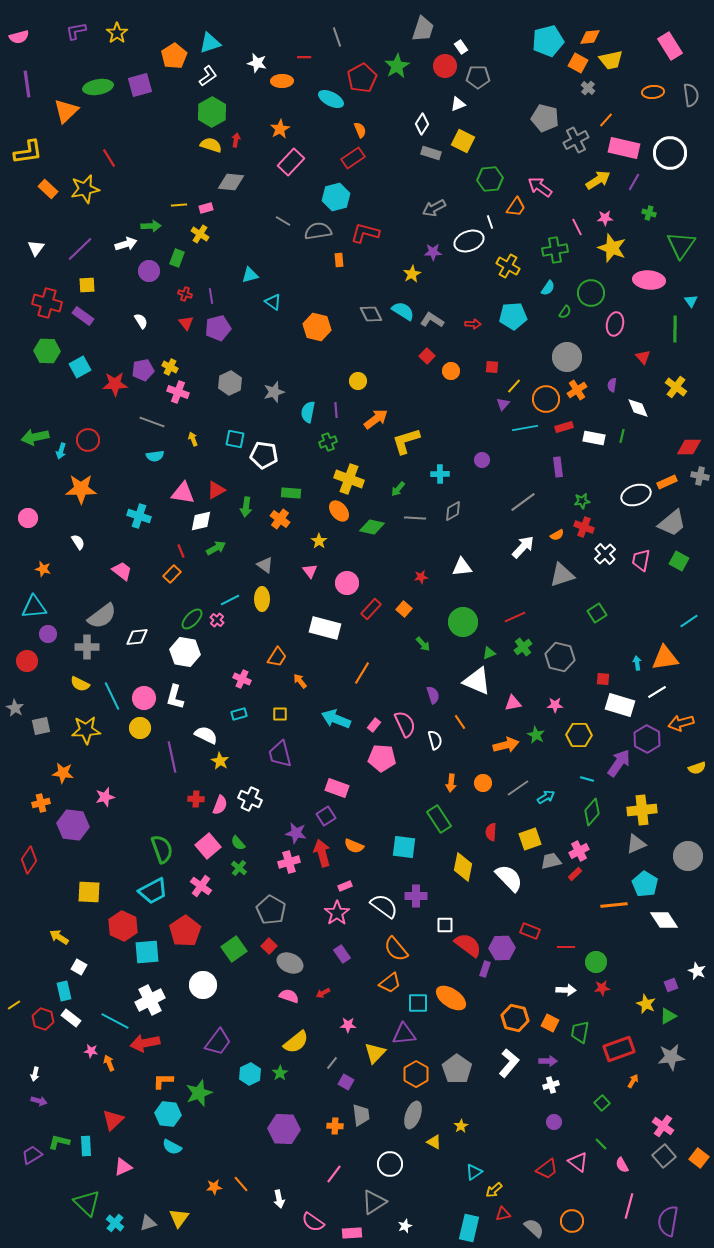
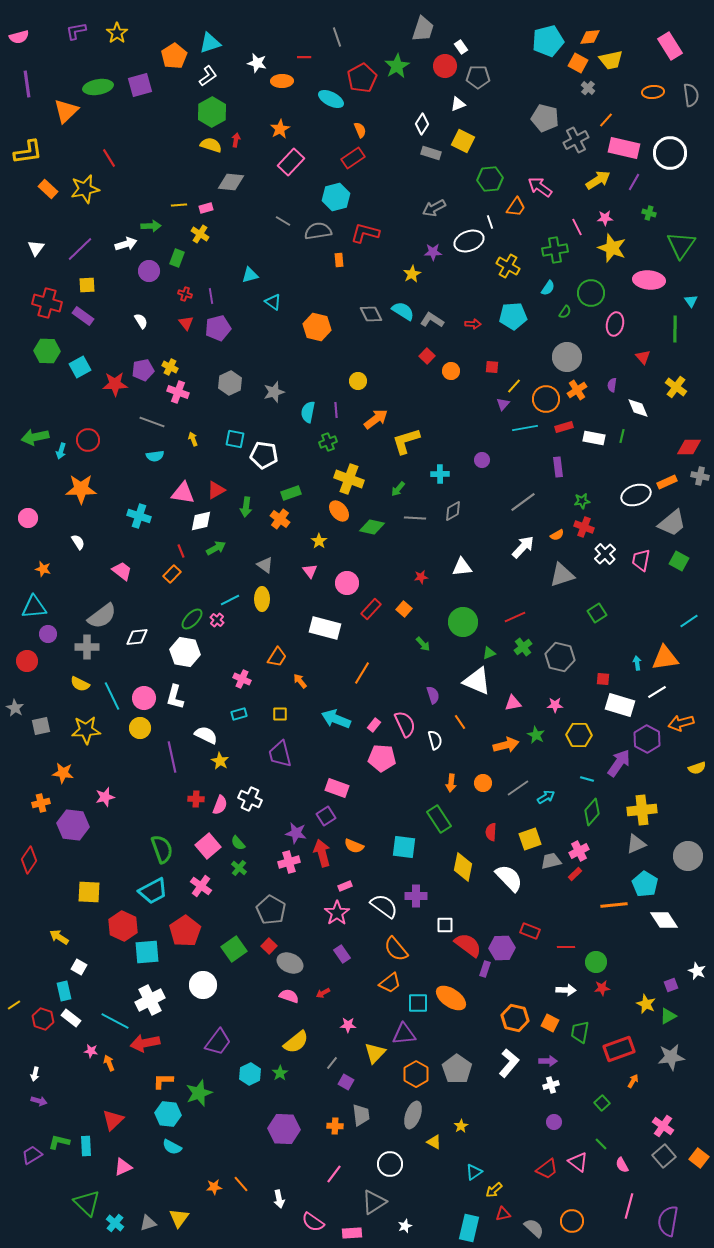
green rectangle at (291, 493): rotated 24 degrees counterclockwise
